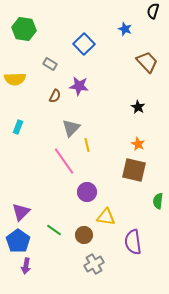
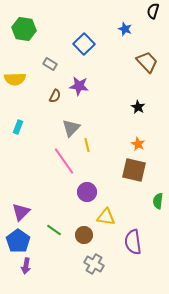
gray cross: rotated 30 degrees counterclockwise
